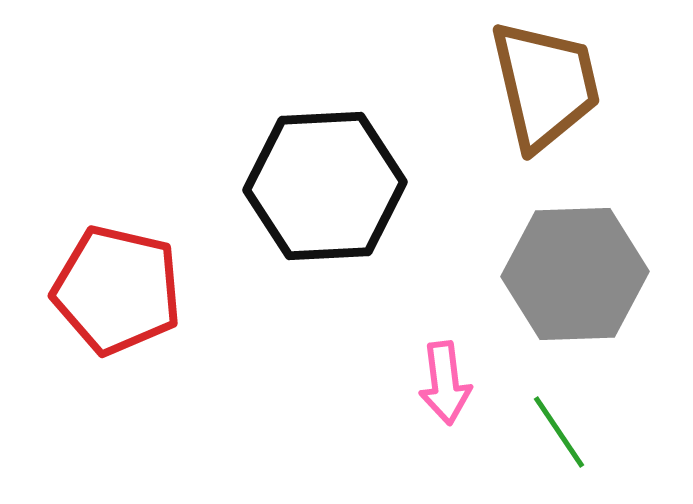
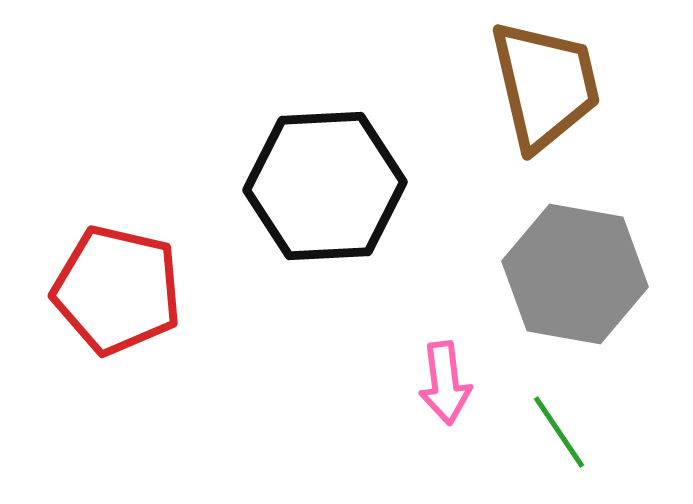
gray hexagon: rotated 12 degrees clockwise
